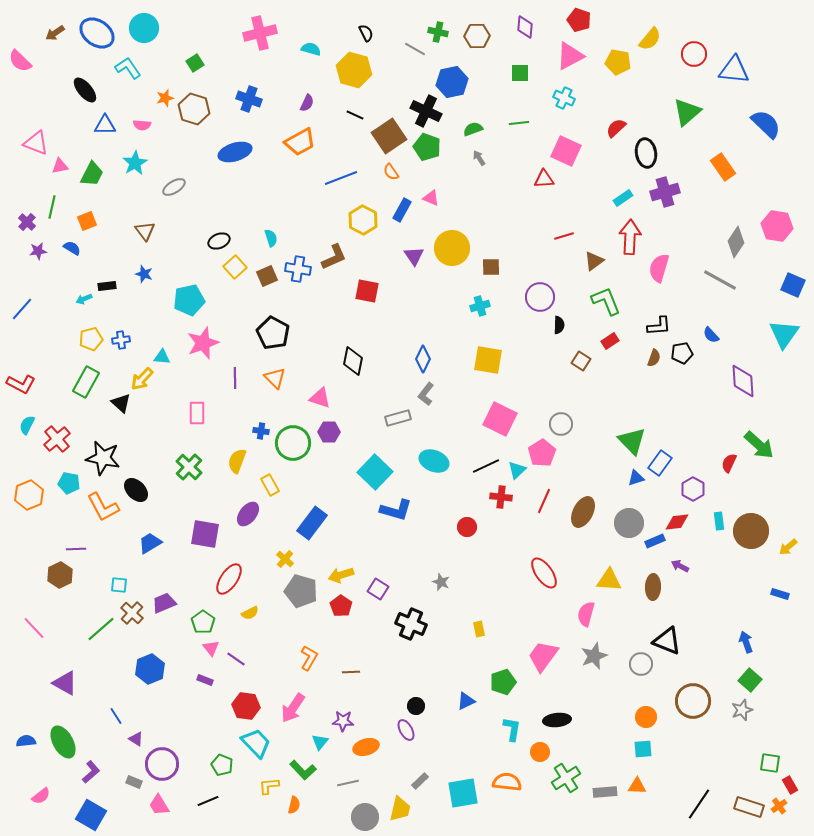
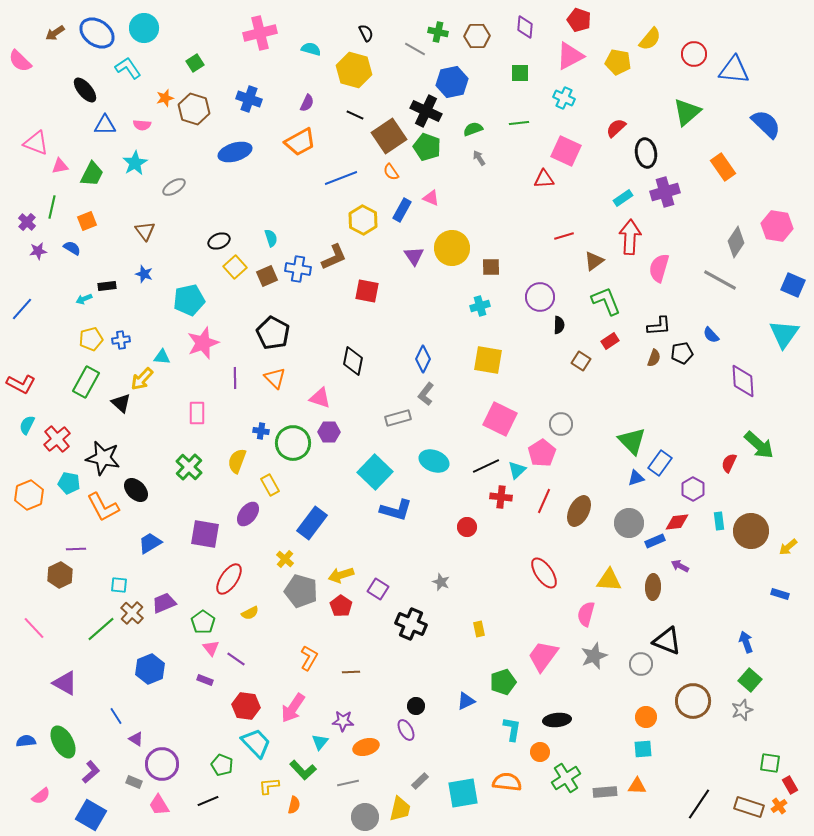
brown ellipse at (583, 512): moved 4 px left, 1 px up
